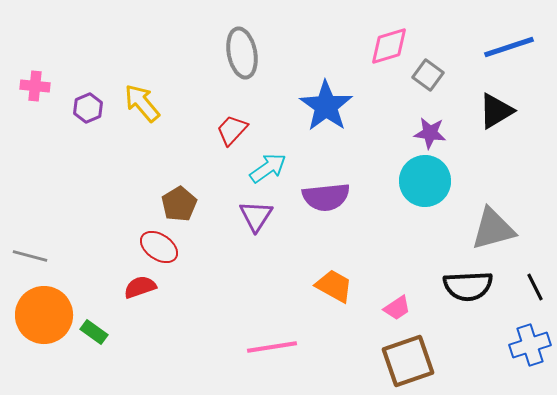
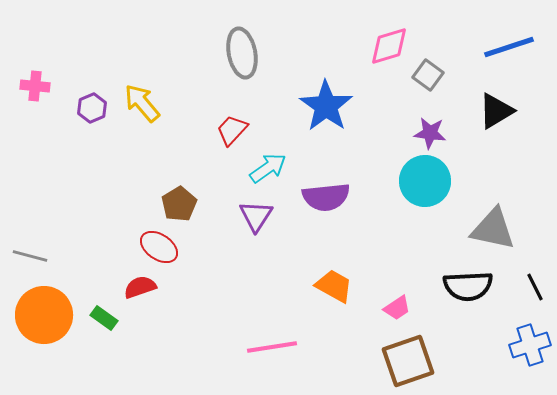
purple hexagon: moved 4 px right
gray triangle: rotated 27 degrees clockwise
green rectangle: moved 10 px right, 14 px up
